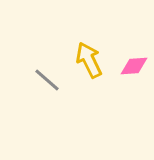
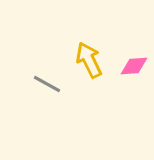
gray line: moved 4 px down; rotated 12 degrees counterclockwise
